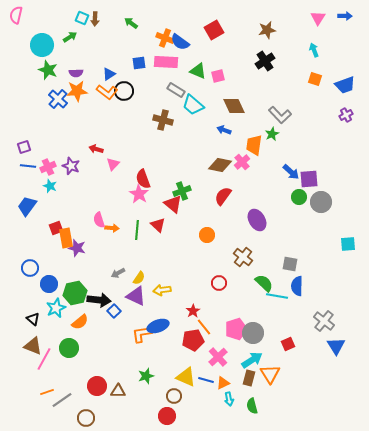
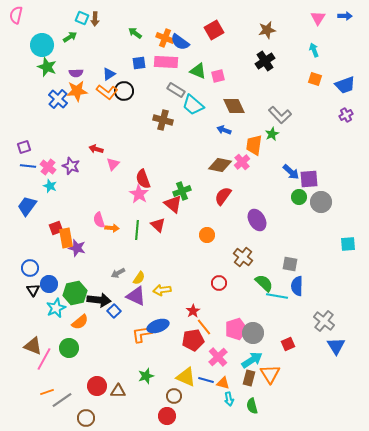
green arrow at (131, 23): moved 4 px right, 10 px down
green star at (48, 70): moved 1 px left, 3 px up
pink cross at (48, 167): rotated 28 degrees counterclockwise
black triangle at (33, 319): moved 29 px up; rotated 16 degrees clockwise
orange triangle at (223, 383): rotated 40 degrees clockwise
